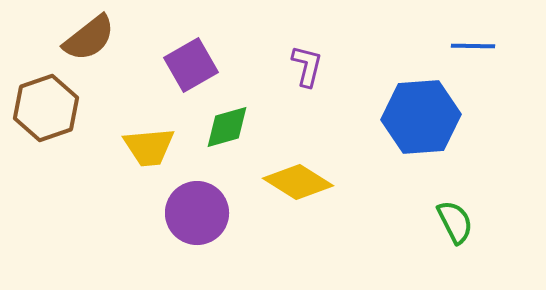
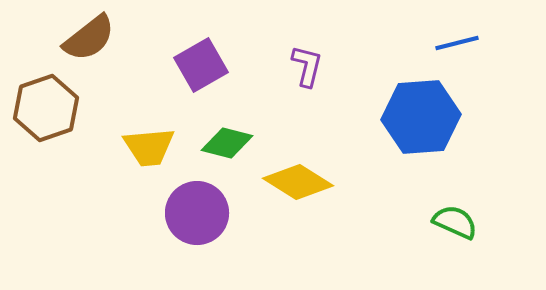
blue line: moved 16 px left, 3 px up; rotated 15 degrees counterclockwise
purple square: moved 10 px right
green diamond: moved 16 px down; rotated 30 degrees clockwise
green semicircle: rotated 39 degrees counterclockwise
